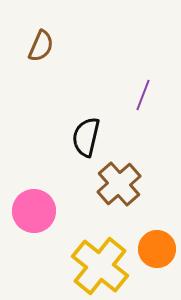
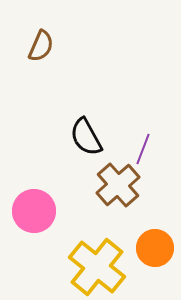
purple line: moved 54 px down
black semicircle: rotated 42 degrees counterclockwise
brown cross: moved 1 px left, 1 px down
orange circle: moved 2 px left, 1 px up
yellow cross: moved 3 px left, 1 px down
